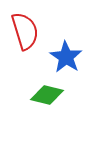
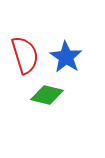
red semicircle: moved 24 px down
